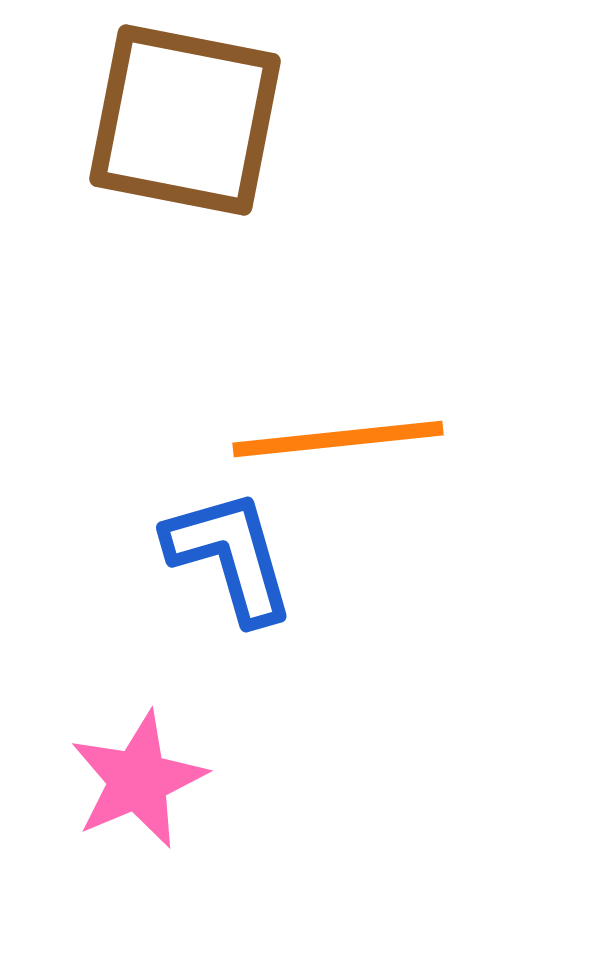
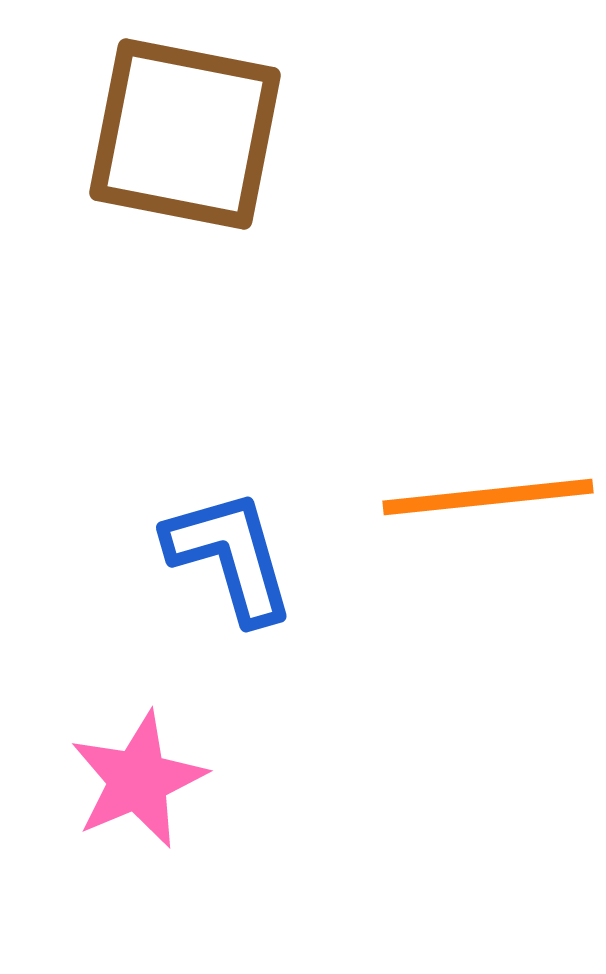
brown square: moved 14 px down
orange line: moved 150 px right, 58 px down
